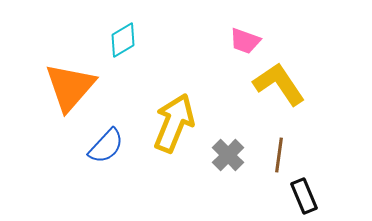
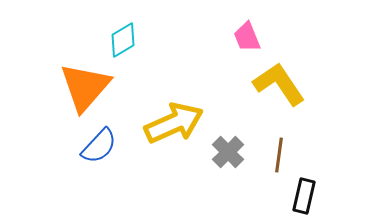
pink trapezoid: moved 2 px right, 4 px up; rotated 48 degrees clockwise
orange triangle: moved 15 px right
yellow arrow: rotated 44 degrees clockwise
blue semicircle: moved 7 px left
gray cross: moved 3 px up
black rectangle: rotated 36 degrees clockwise
